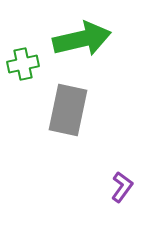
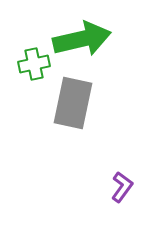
green cross: moved 11 px right
gray rectangle: moved 5 px right, 7 px up
